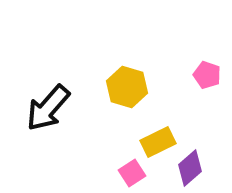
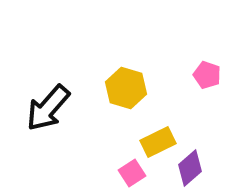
yellow hexagon: moved 1 px left, 1 px down
